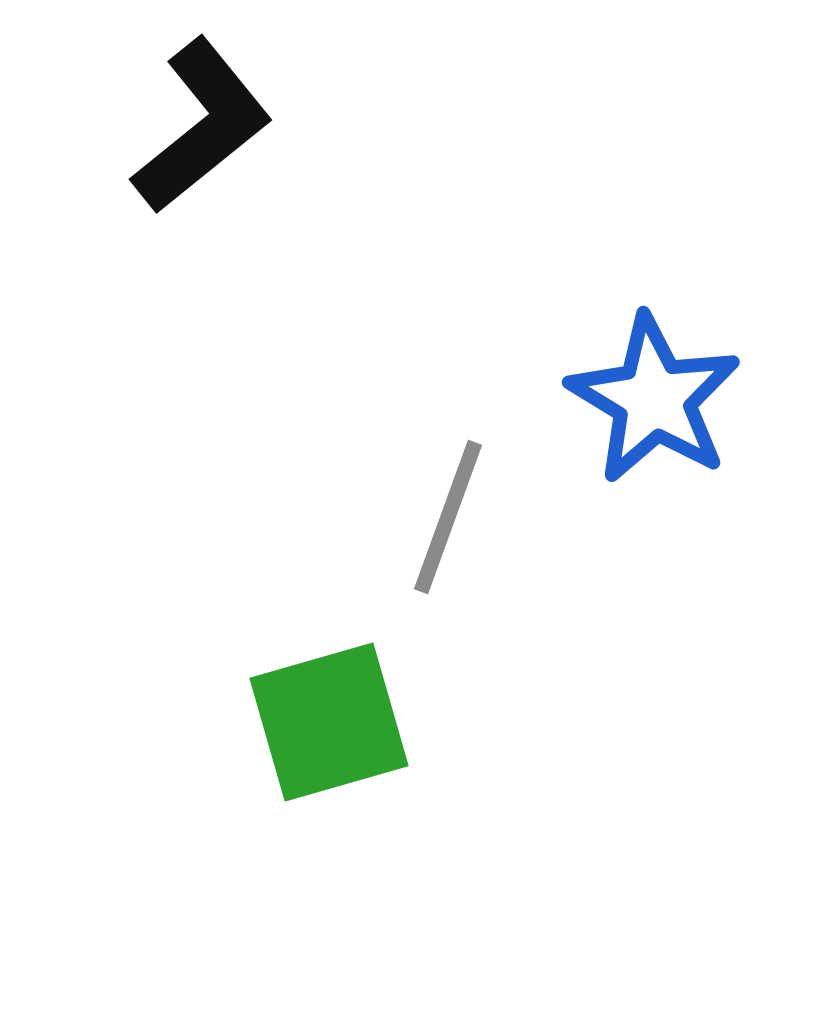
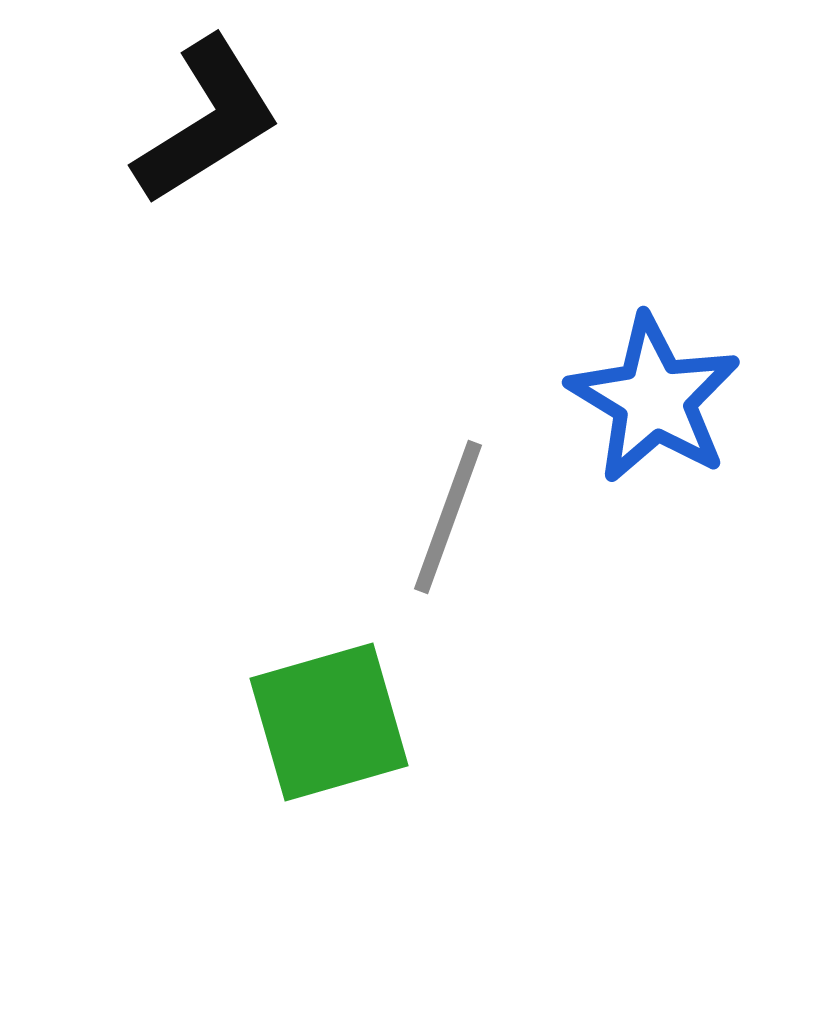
black L-shape: moved 5 px right, 5 px up; rotated 7 degrees clockwise
